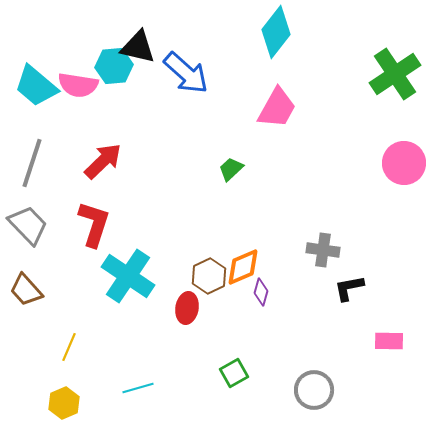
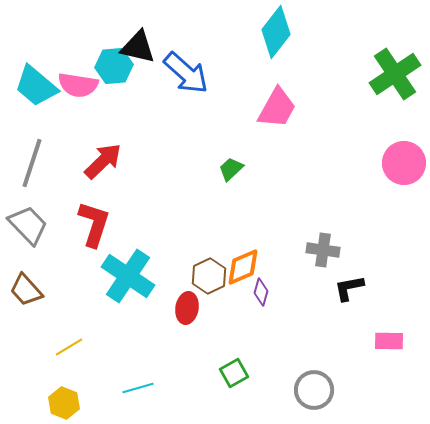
yellow line: rotated 36 degrees clockwise
yellow hexagon: rotated 16 degrees counterclockwise
